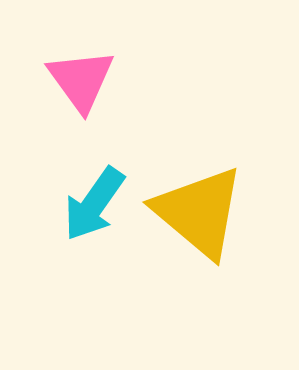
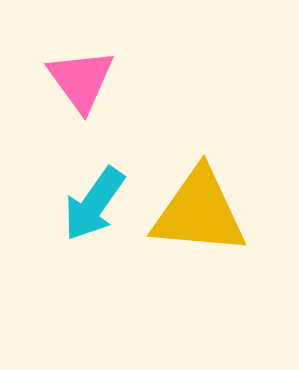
yellow triangle: rotated 35 degrees counterclockwise
